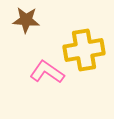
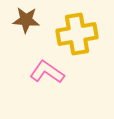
yellow cross: moved 7 px left, 16 px up
